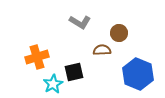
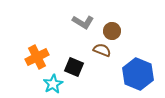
gray L-shape: moved 3 px right
brown circle: moved 7 px left, 2 px up
brown semicircle: rotated 24 degrees clockwise
orange cross: rotated 10 degrees counterclockwise
black square: moved 5 px up; rotated 36 degrees clockwise
